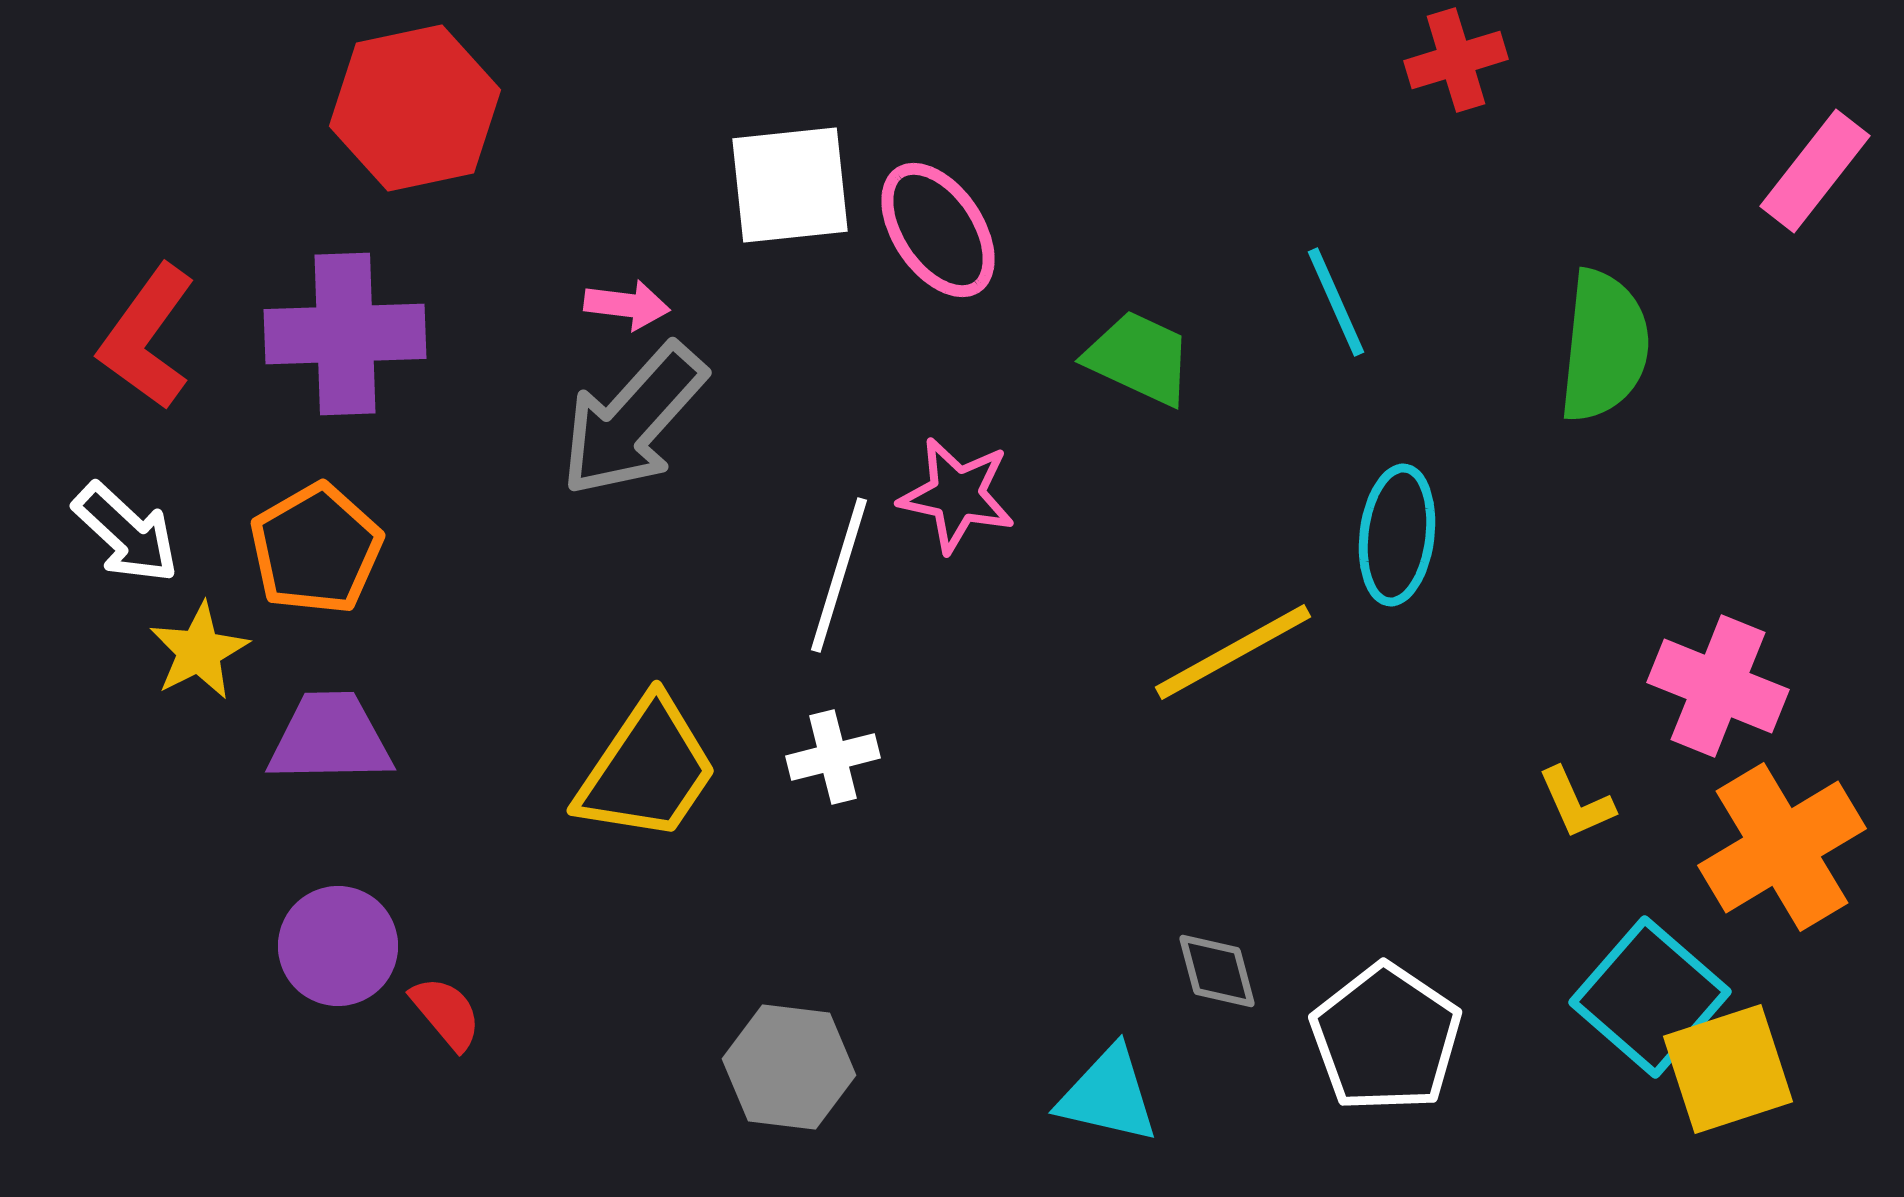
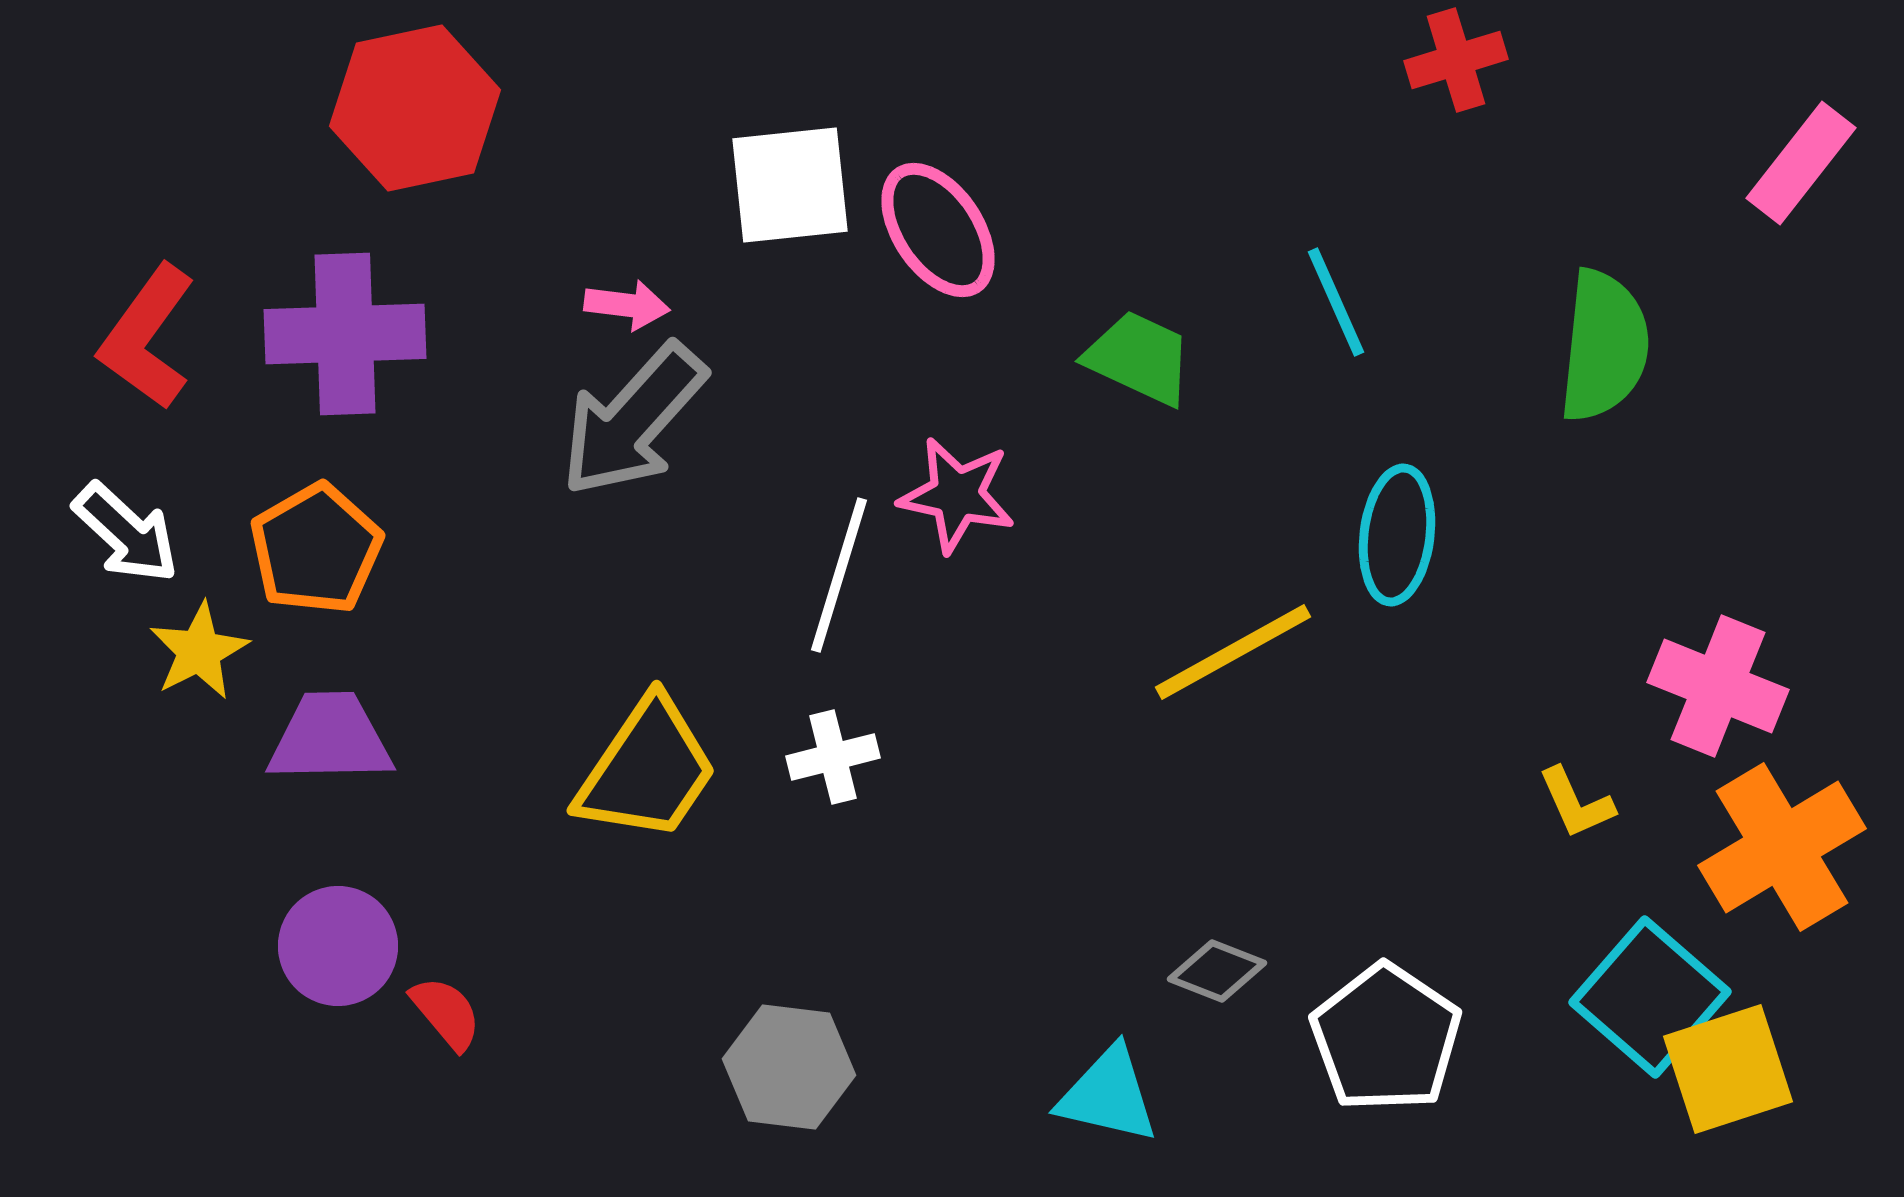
pink rectangle: moved 14 px left, 8 px up
gray diamond: rotated 54 degrees counterclockwise
